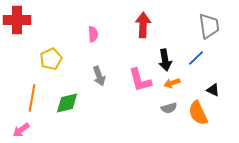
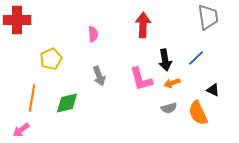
gray trapezoid: moved 1 px left, 9 px up
pink L-shape: moved 1 px right, 1 px up
